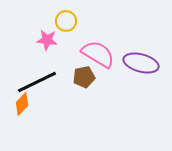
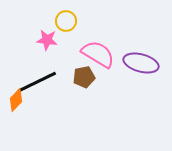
orange diamond: moved 6 px left, 4 px up
